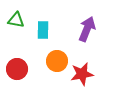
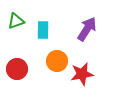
green triangle: moved 1 px down; rotated 30 degrees counterclockwise
purple arrow: rotated 10 degrees clockwise
